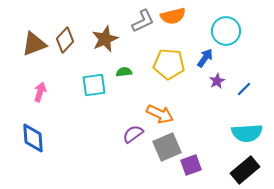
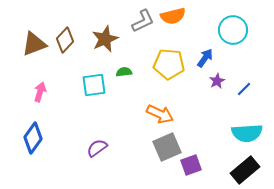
cyan circle: moved 7 px right, 1 px up
purple semicircle: moved 36 px left, 14 px down
blue diamond: rotated 40 degrees clockwise
